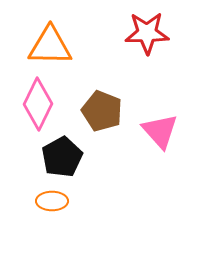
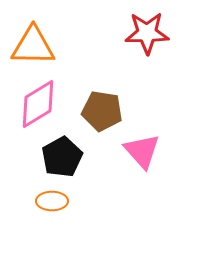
orange triangle: moved 17 px left
pink diamond: rotated 33 degrees clockwise
brown pentagon: rotated 12 degrees counterclockwise
pink triangle: moved 18 px left, 20 px down
